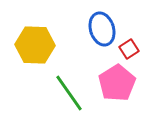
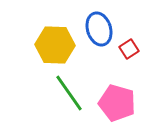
blue ellipse: moved 3 px left
yellow hexagon: moved 20 px right
pink pentagon: moved 20 px down; rotated 24 degrees counterclockwise
